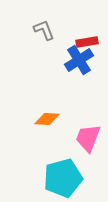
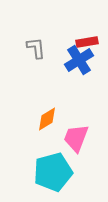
gray L-shape: moved 8 px left, 18 px down; rotated 15 degrees clockwise
orange diamond: rotated 35 degrees counterclockwise
pink trapezoid: moved 12 px left
cyan pentagon: moved 10 px left, 6 px up
